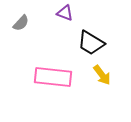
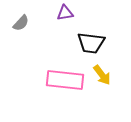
purple triangle: rotated 30 degrees counterclockwise
black trapezoid: rotated 24 degrees counterclockwise
pink rectangle: moved 12 px right, 3 px down
